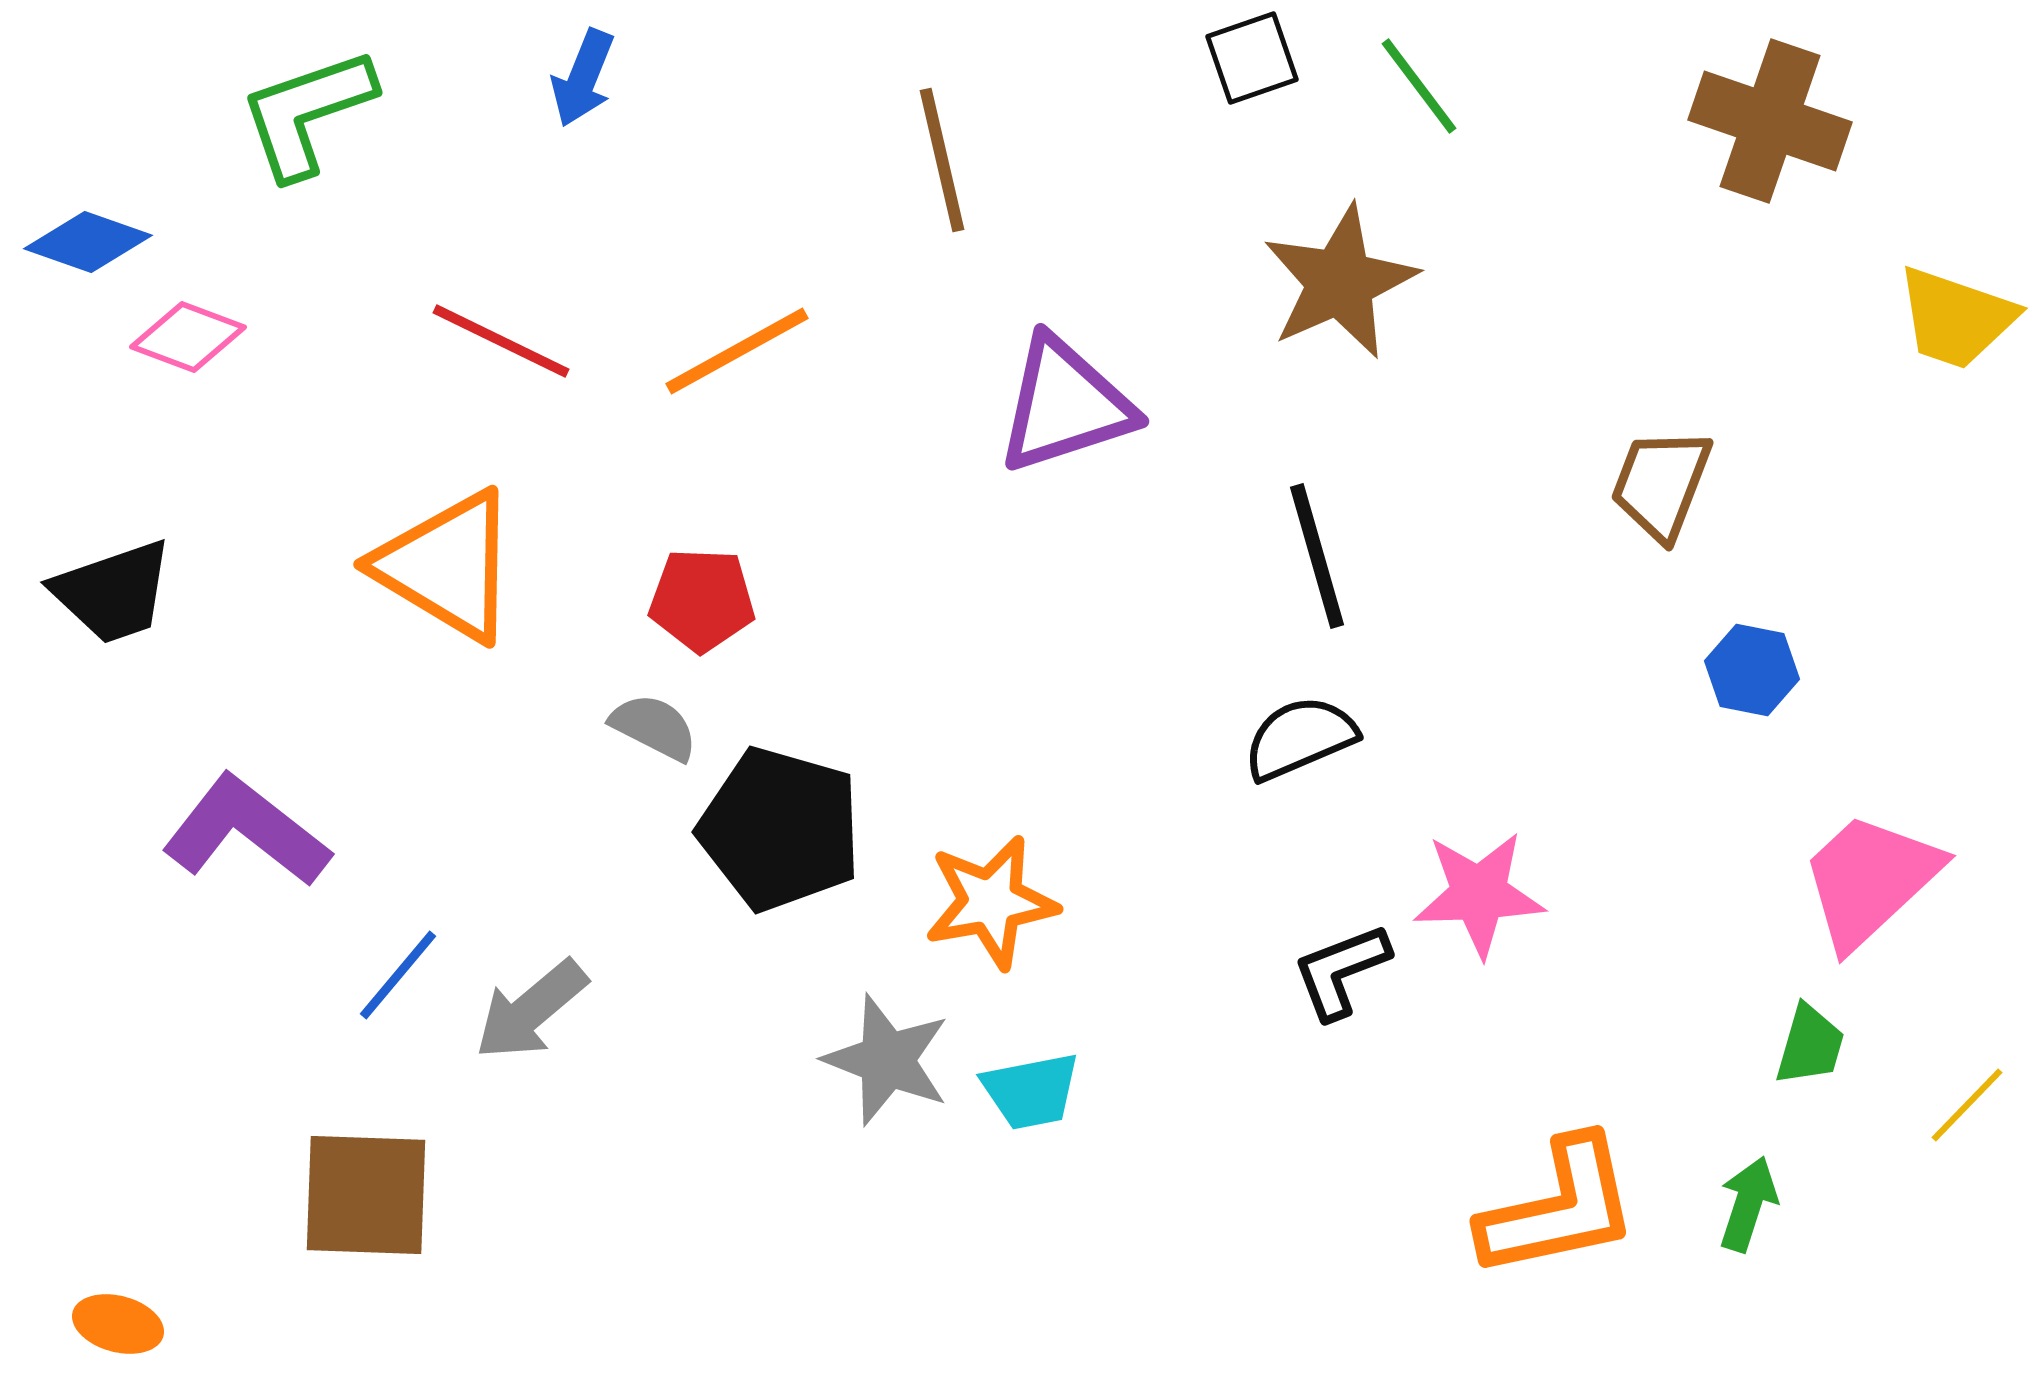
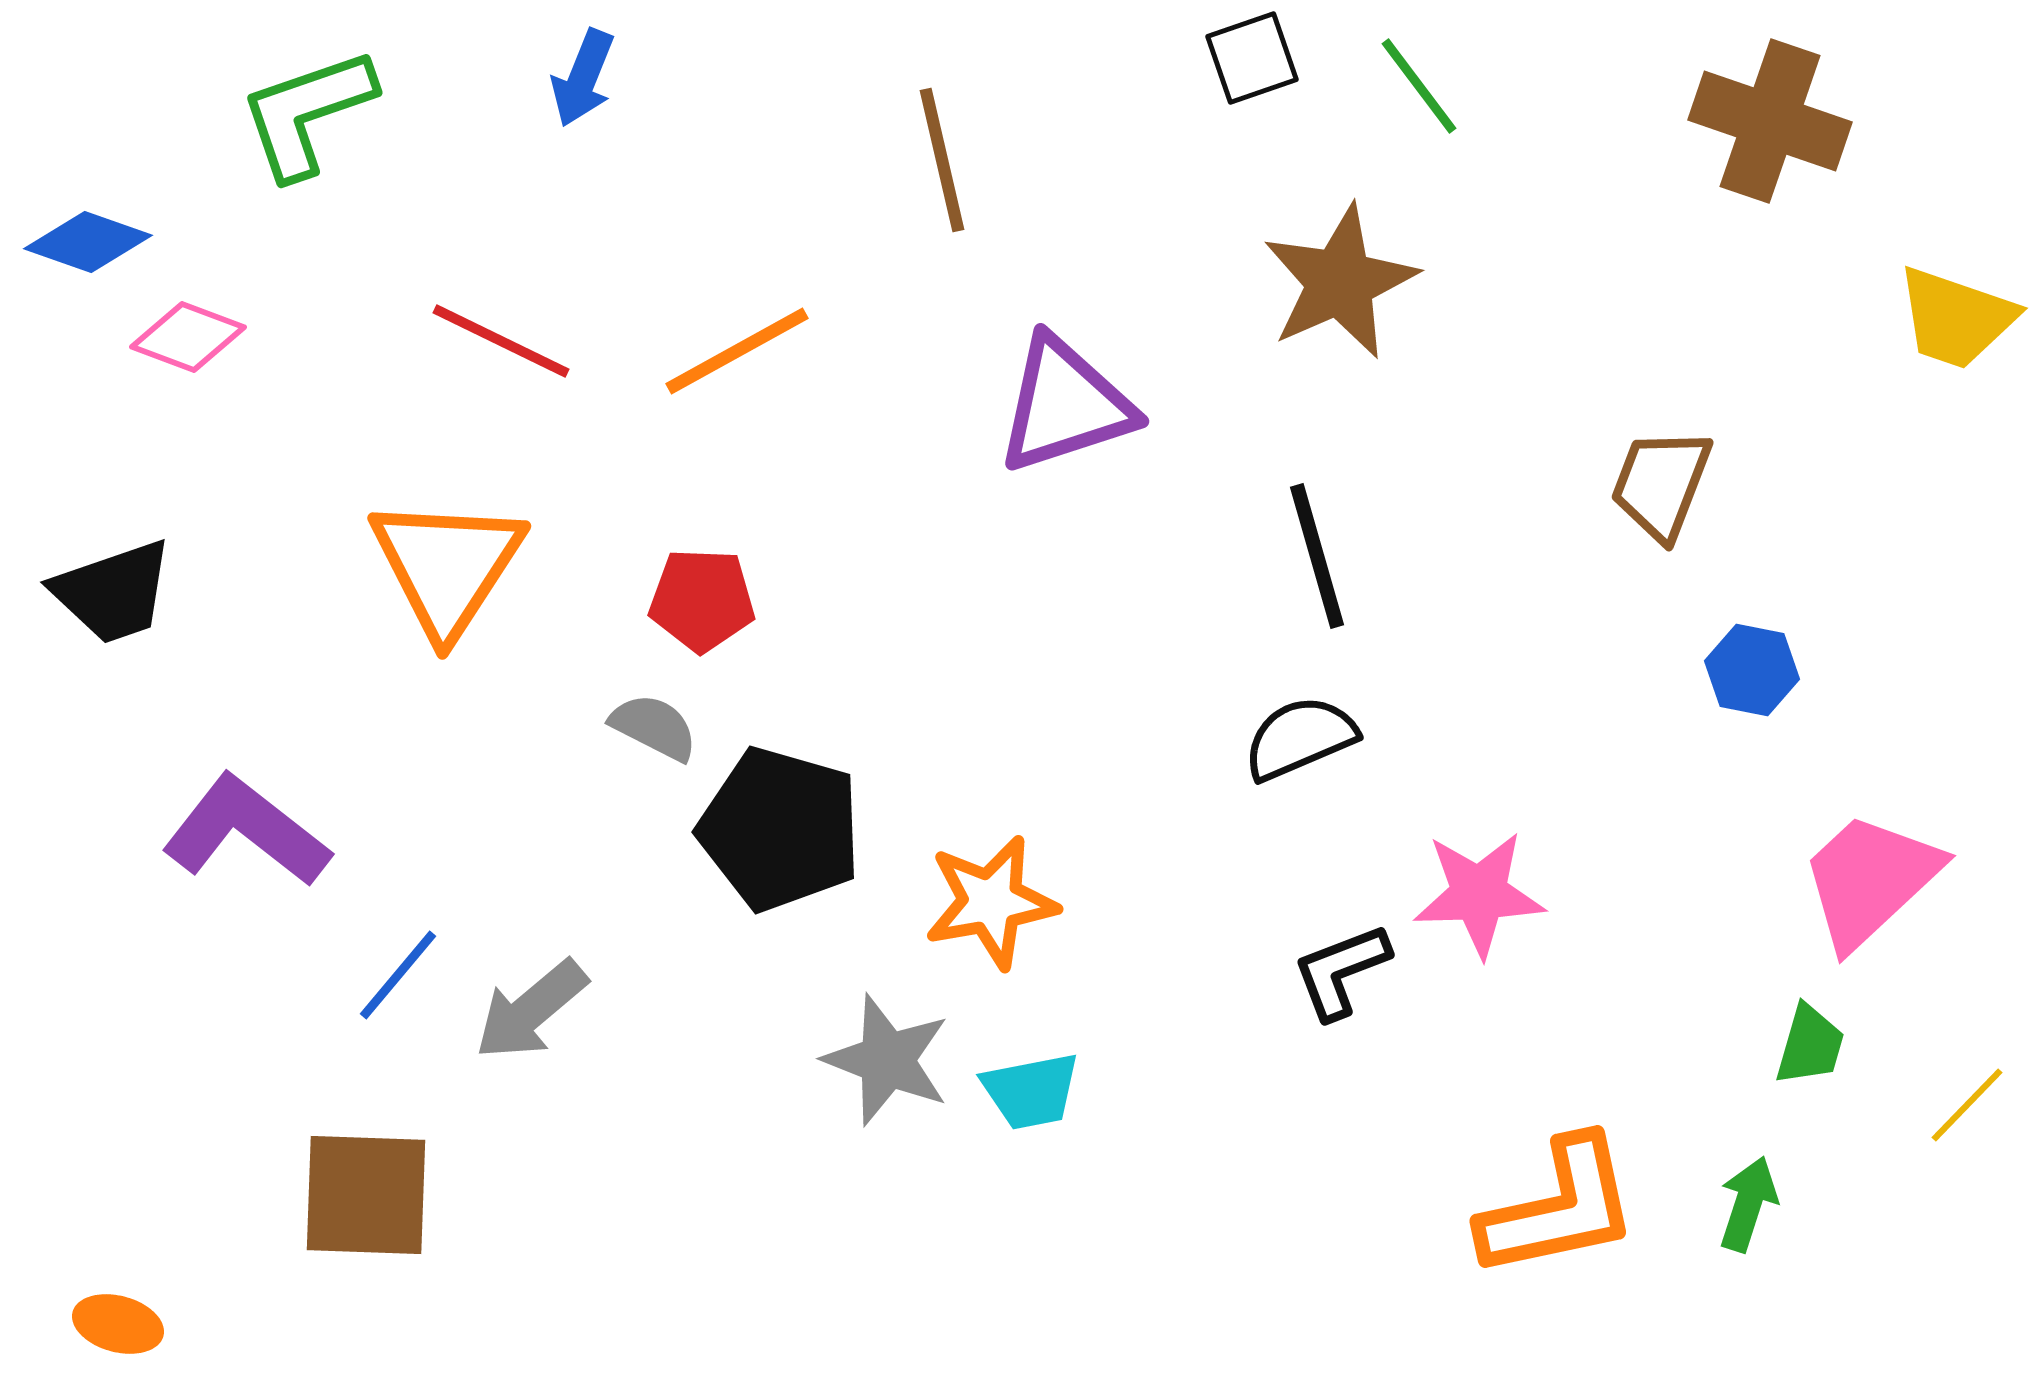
orange triangle: rotated 32 degrees clockwise
